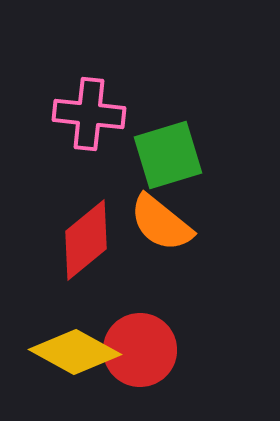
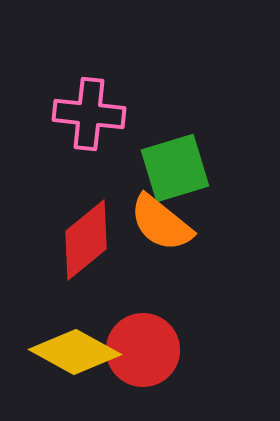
green square: moved 7 px right, 13 px down
red circle: moved 3 px right
